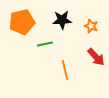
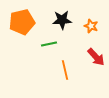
green line: moved 4 px right
